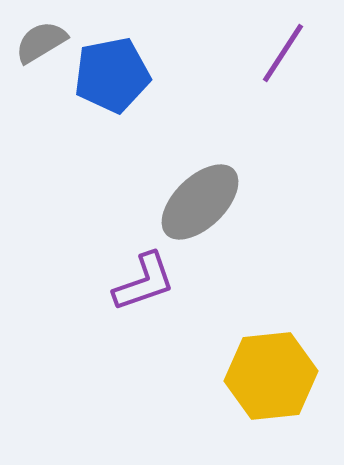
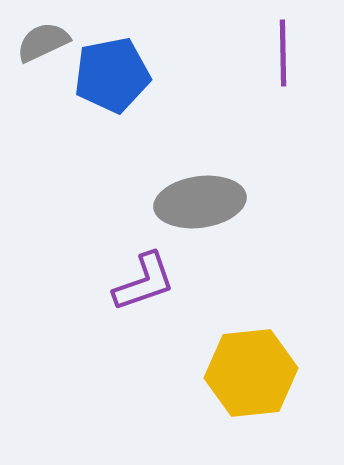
gray semicircle: moved 2 px right; rotated 6 degrees clockwise
purple line: rotated 34 degrees counterclockwise
gray ellipse: rotated 36 degrees clockwise
yellow hexagon: moved 20 px left, 3 px up
